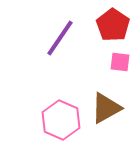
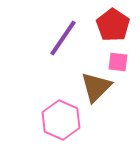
purple line: moved 3 px right
pink square: moved 2 px left
brown triangle: moved 10 px left, 21 px up; rotated 16 degrees counterclockwise
